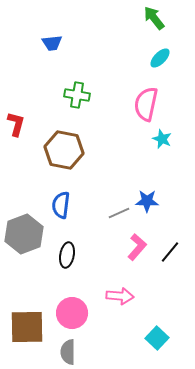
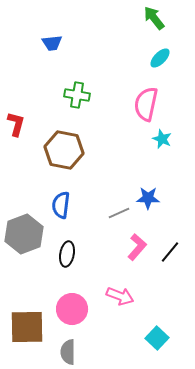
blue star: moved 1 px right, 3 px up
black ellipse: moved 1 px up
pink arrow: rotated 16 degrees clockwise
pink circle: moved 4 px up
